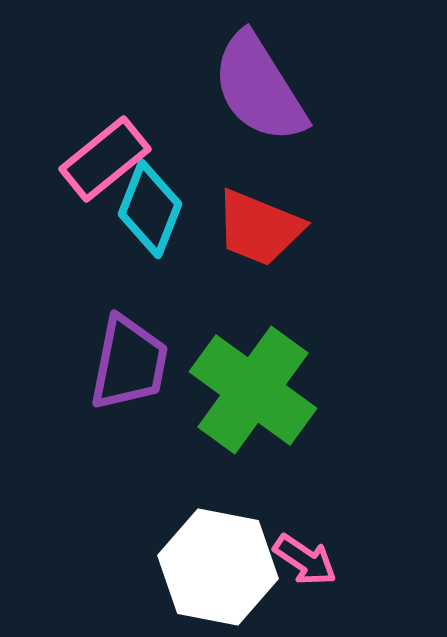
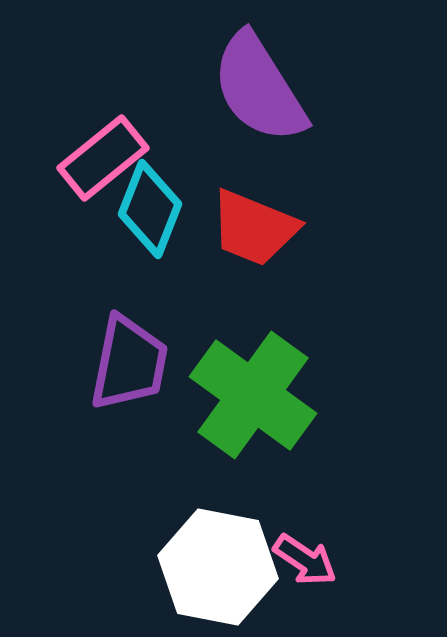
pink rectangle: moved 2 px left, 1 px up
red trapezoid: moved 5 px left
green cross: moved 5 px down
